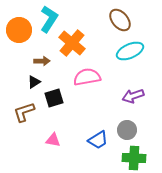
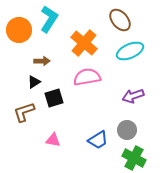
orange cross: moved 12 px right
green cross: rotated 25 degrees clockwise
